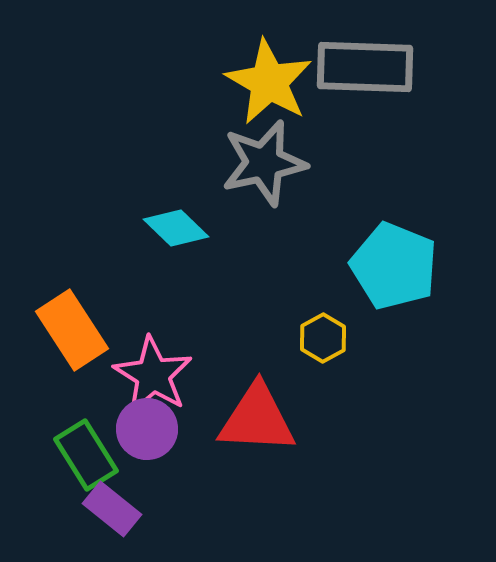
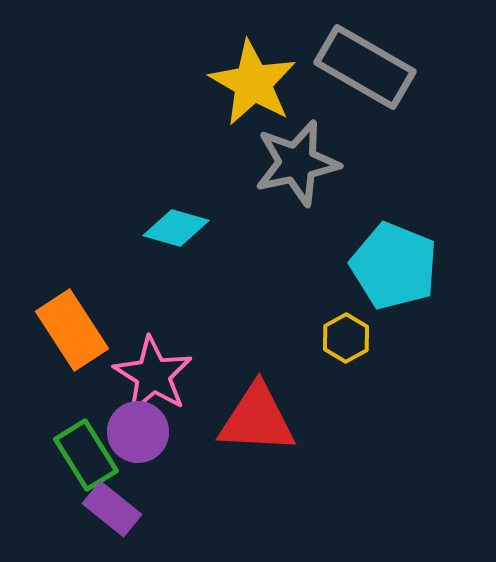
gray rectangle: rotated 28 degrees clockwise
yellow star: moved 16 px left, 1 px down
gray star: moved 33 px right
cyan diamond: rotated 28 degrees counterclockwise
yellow hexagon: moved 23 px right
purple circle: moved 9 px left, 3 px down
